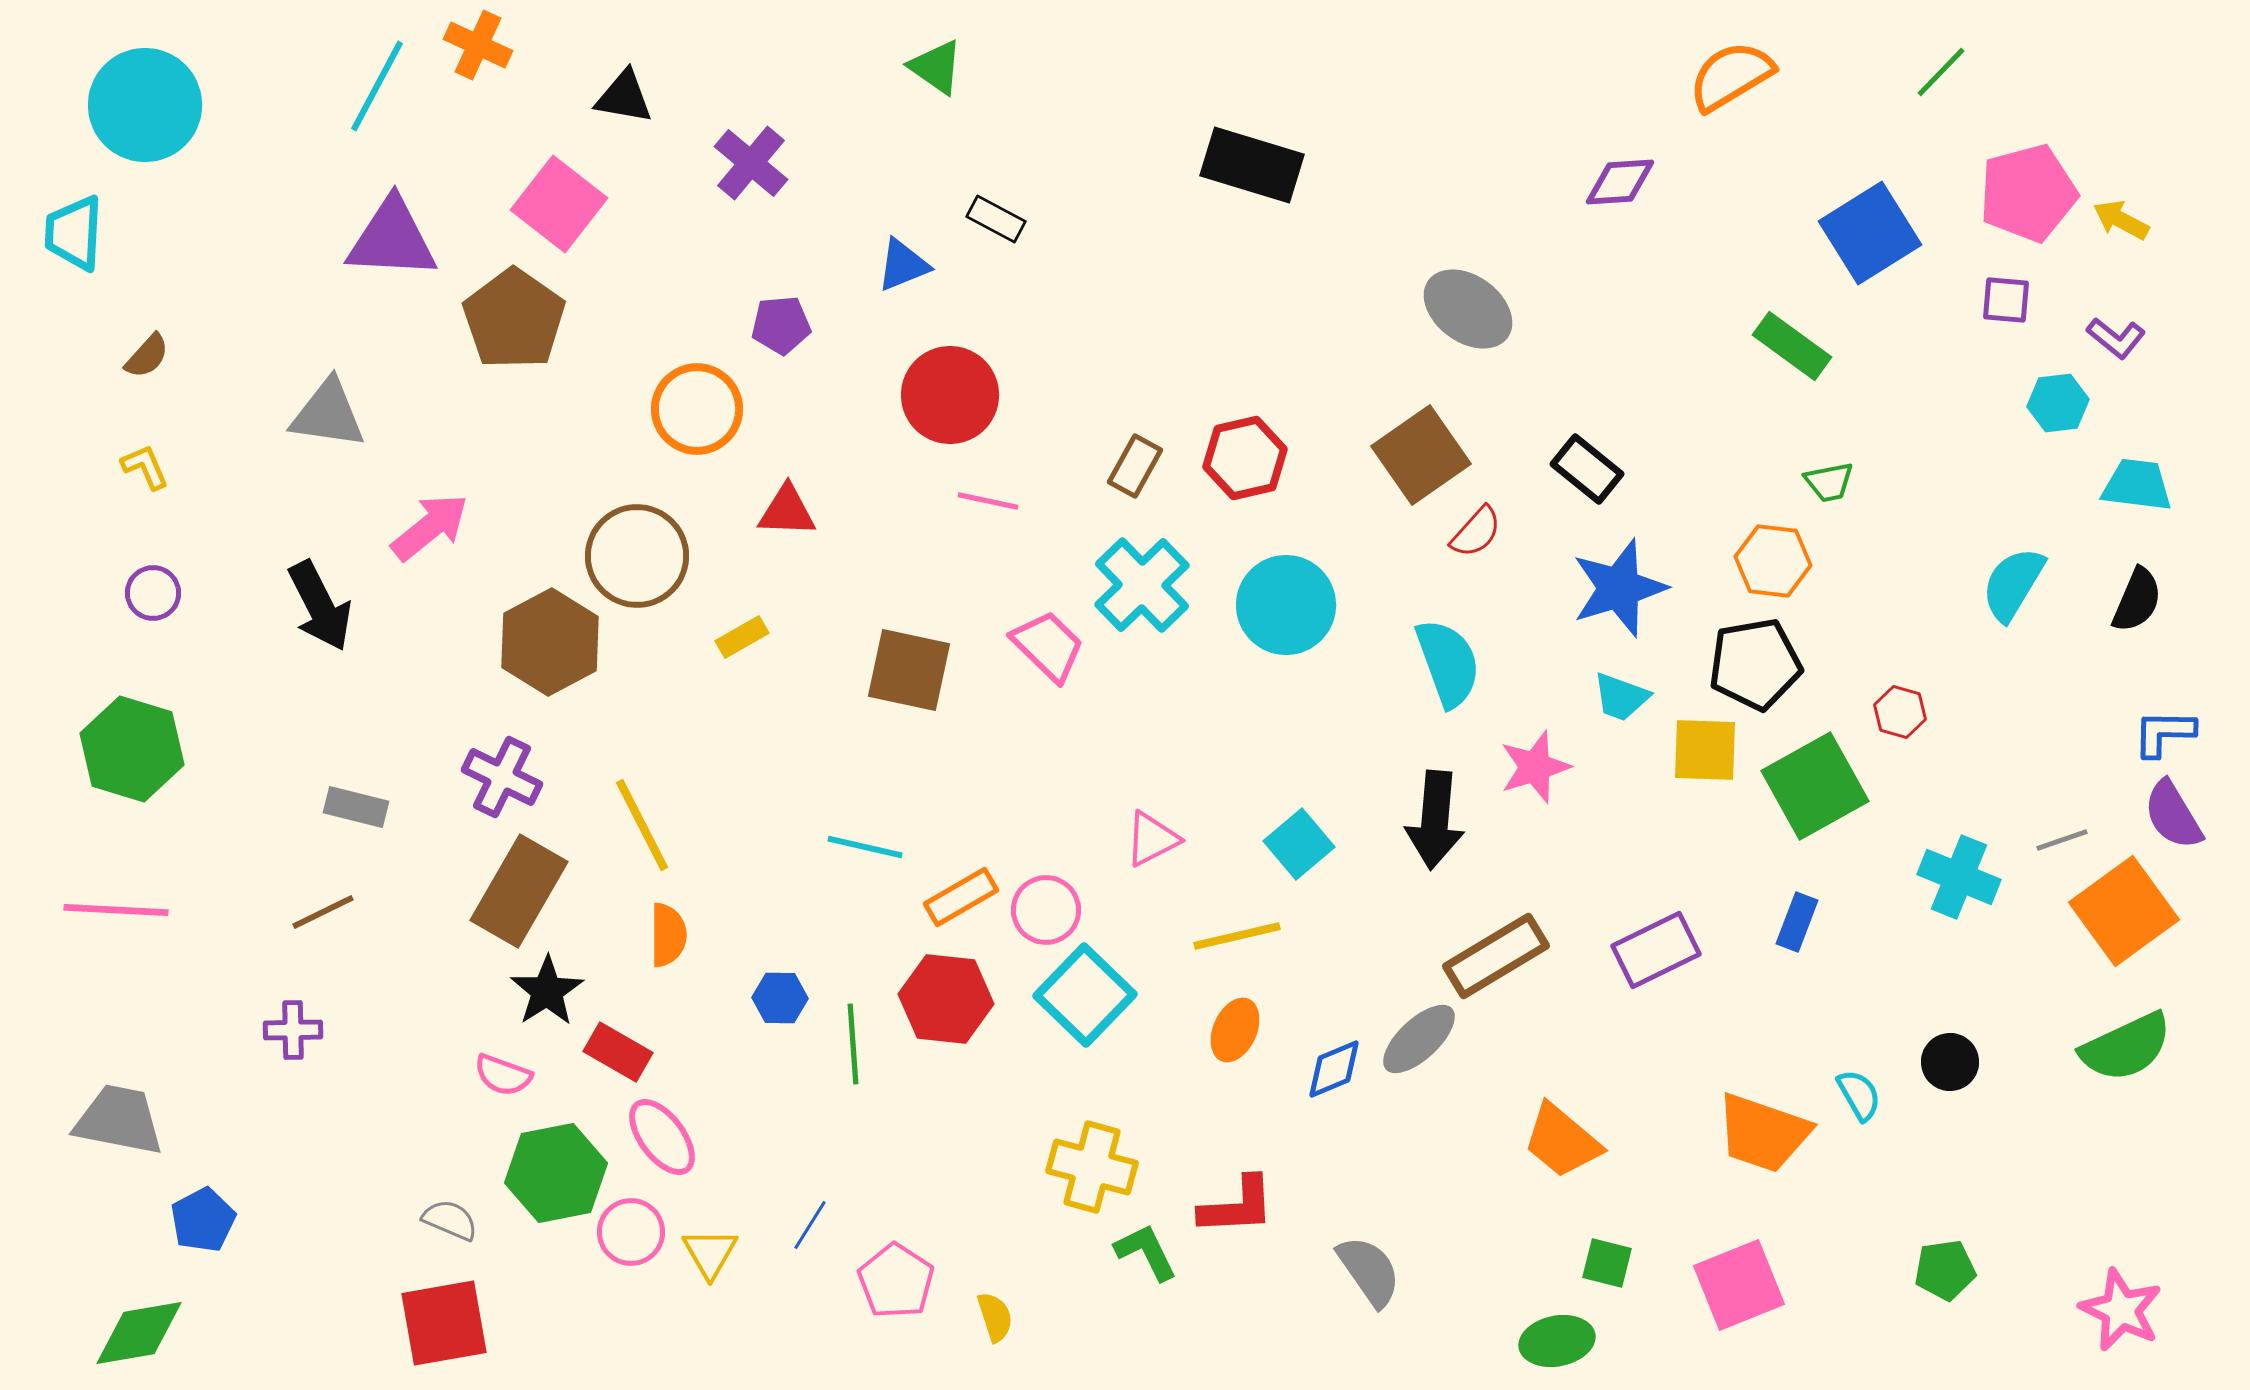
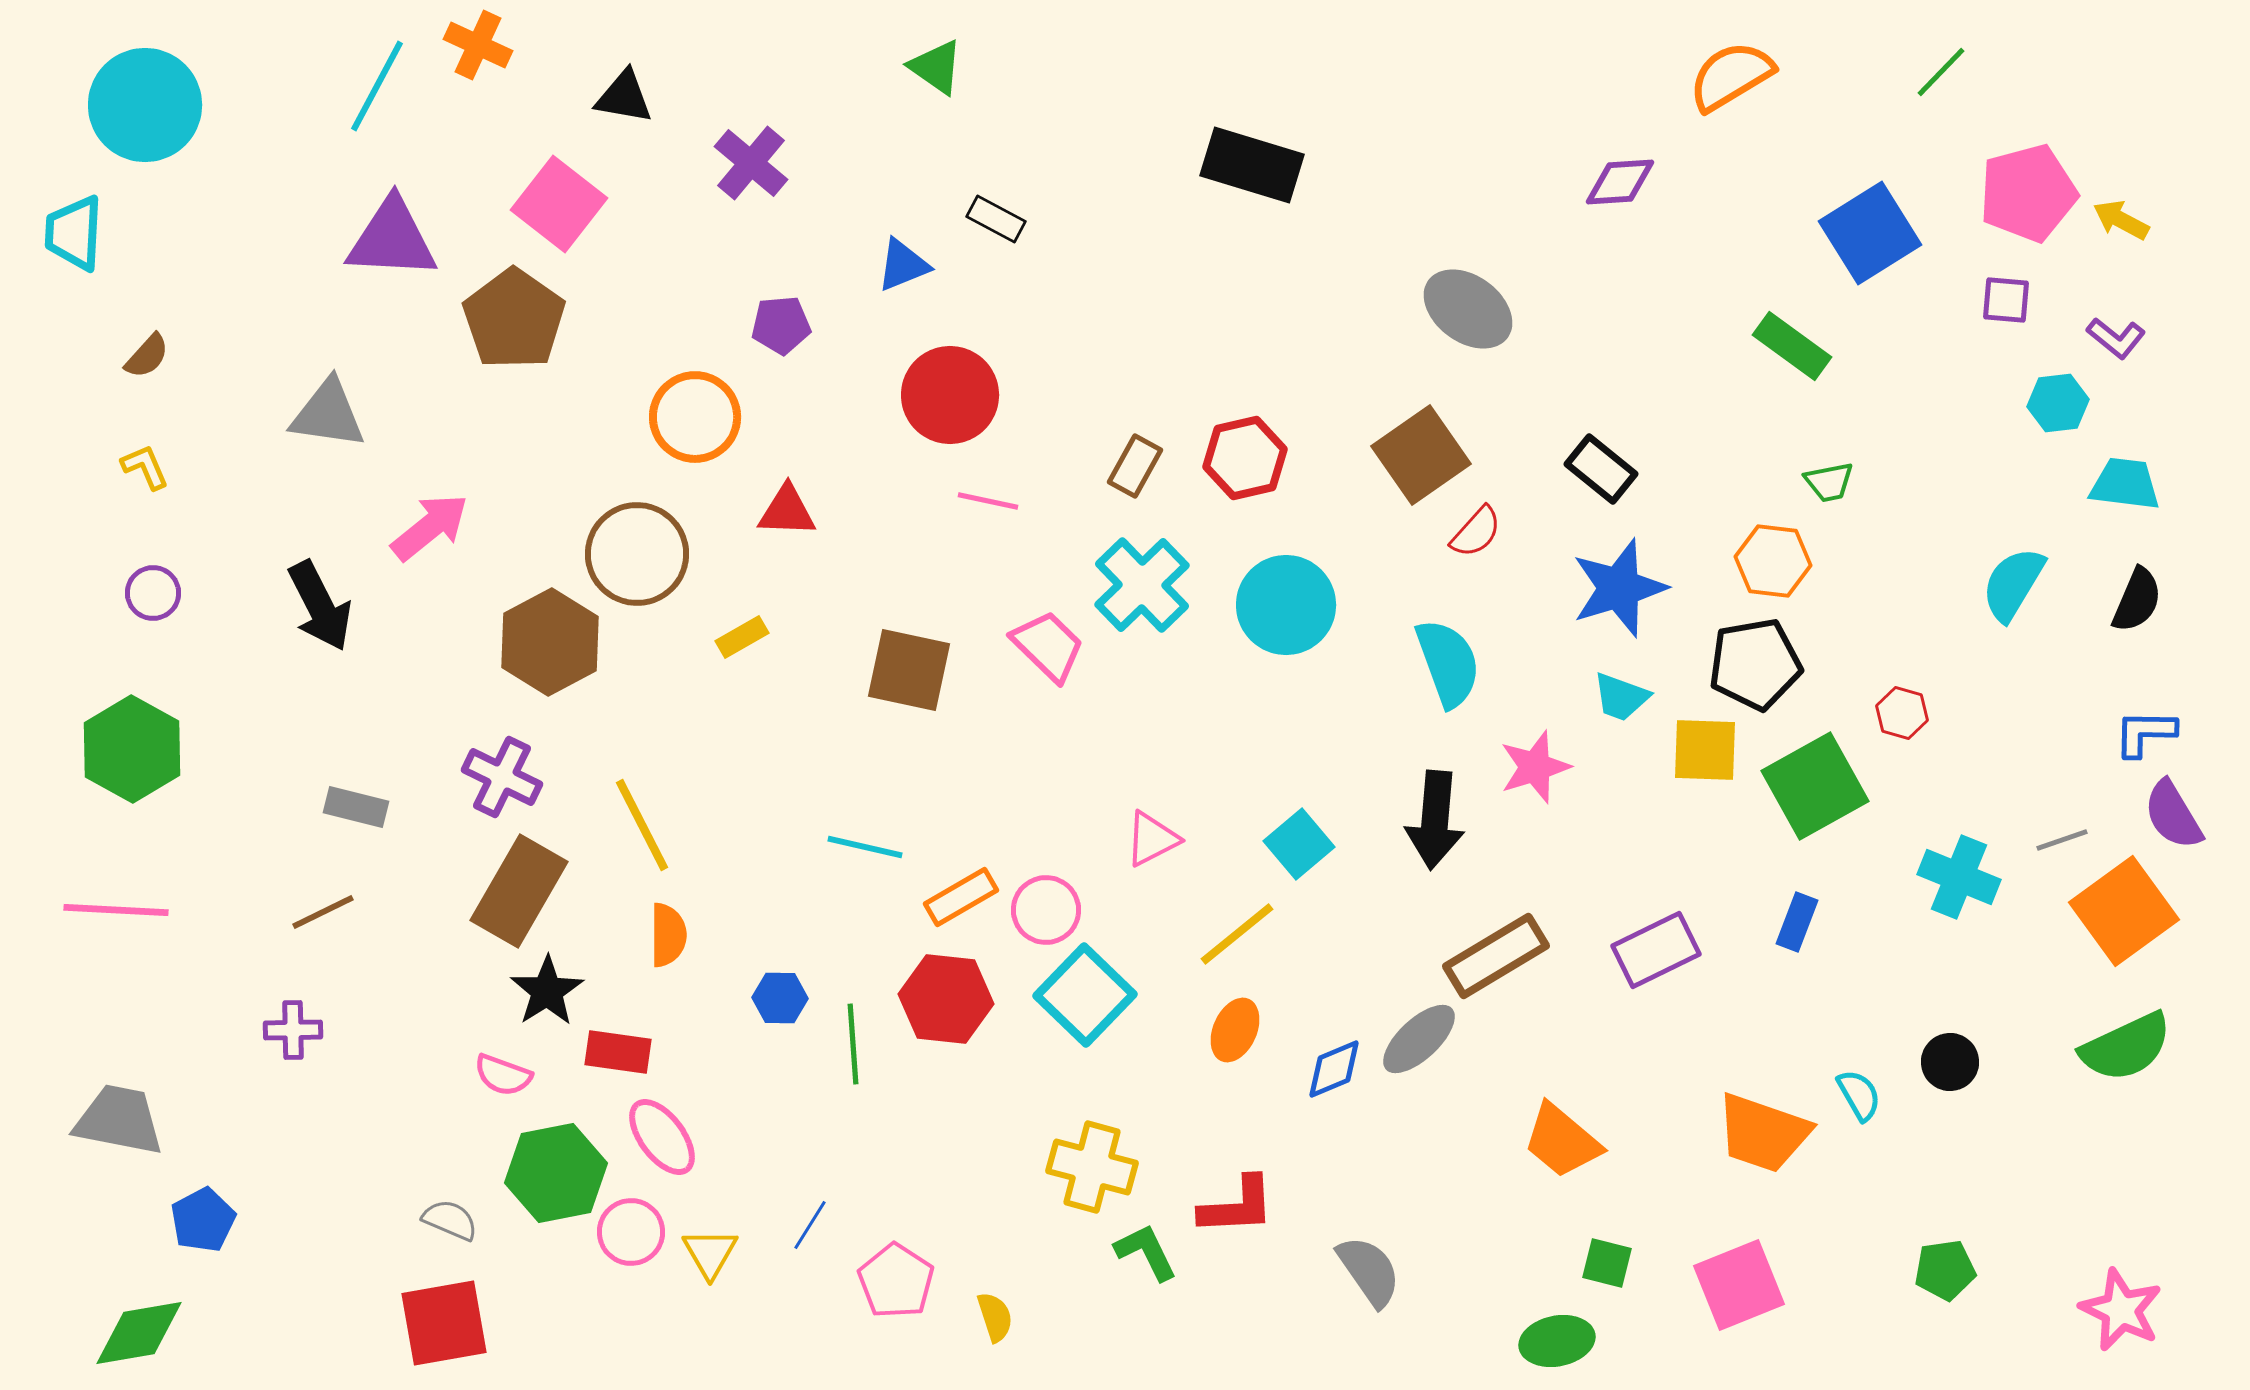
orange circle at (697, 409): moved 2 px left, 8 px down
black rectangle at (1587, 469): moved 14 px right
cyan trapezoid at (2137, 485): moved 12 px left, 1 px up
brown circle at (637, 556): moved 2 px up
red hexagon at (1900, 712): moved 2 px right, 1 px down
blue L-shape at (2164, 733): moved 19 px left
green hexagon at (132, 749): rotated 12 degrees clockwise
yellow line at (1237, 936): moved 2 px up; rotated 26 degrees counterclockwise
red rectangle at (618, 1052): rotated 22 degrees counterclockwise
